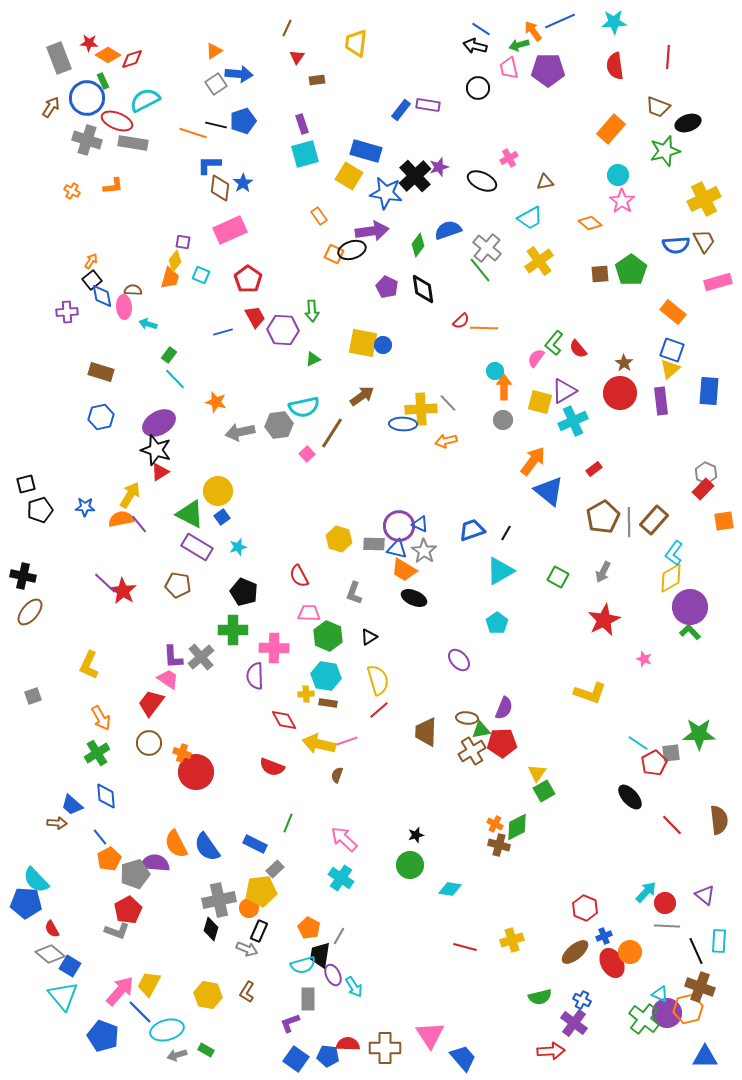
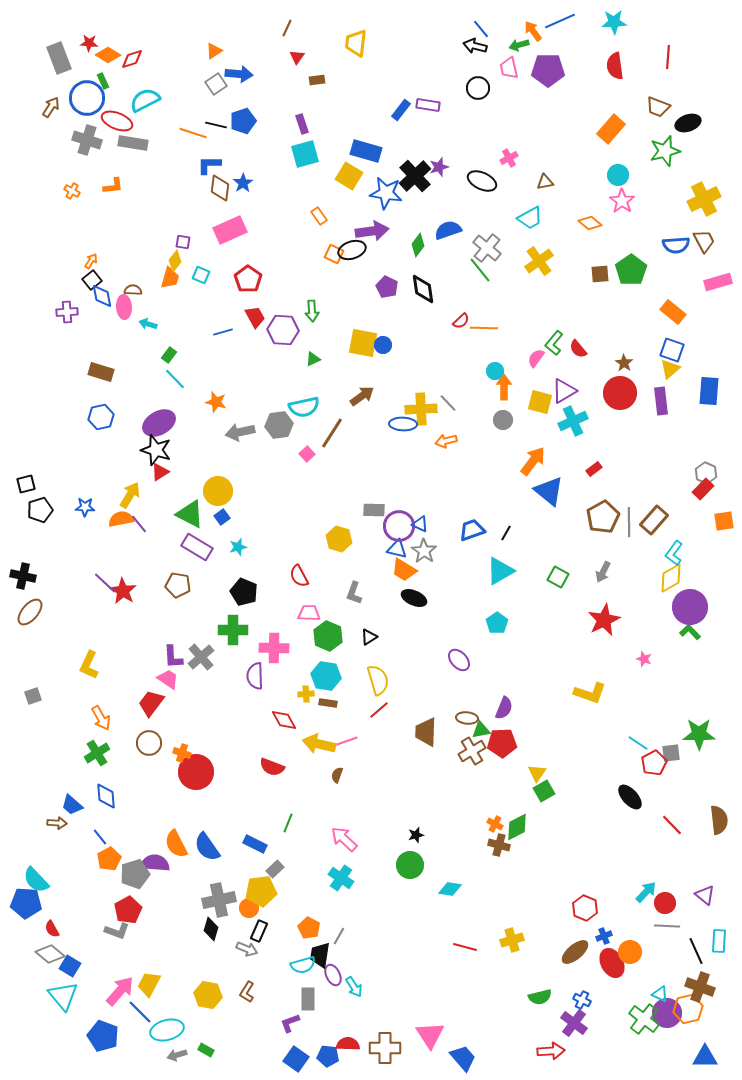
blue line at (481, 29): rotated 18 degrees clockwise
gray rectangle at (374, 544): moved 34 px up
